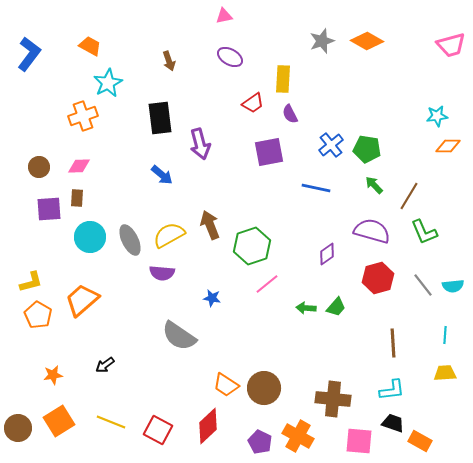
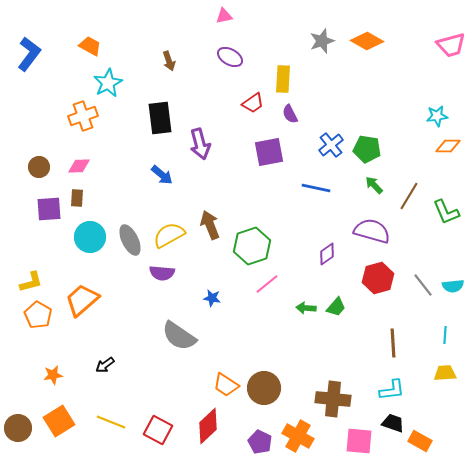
green L-shape at (424, 232): moved 22 px right, 20 px up
